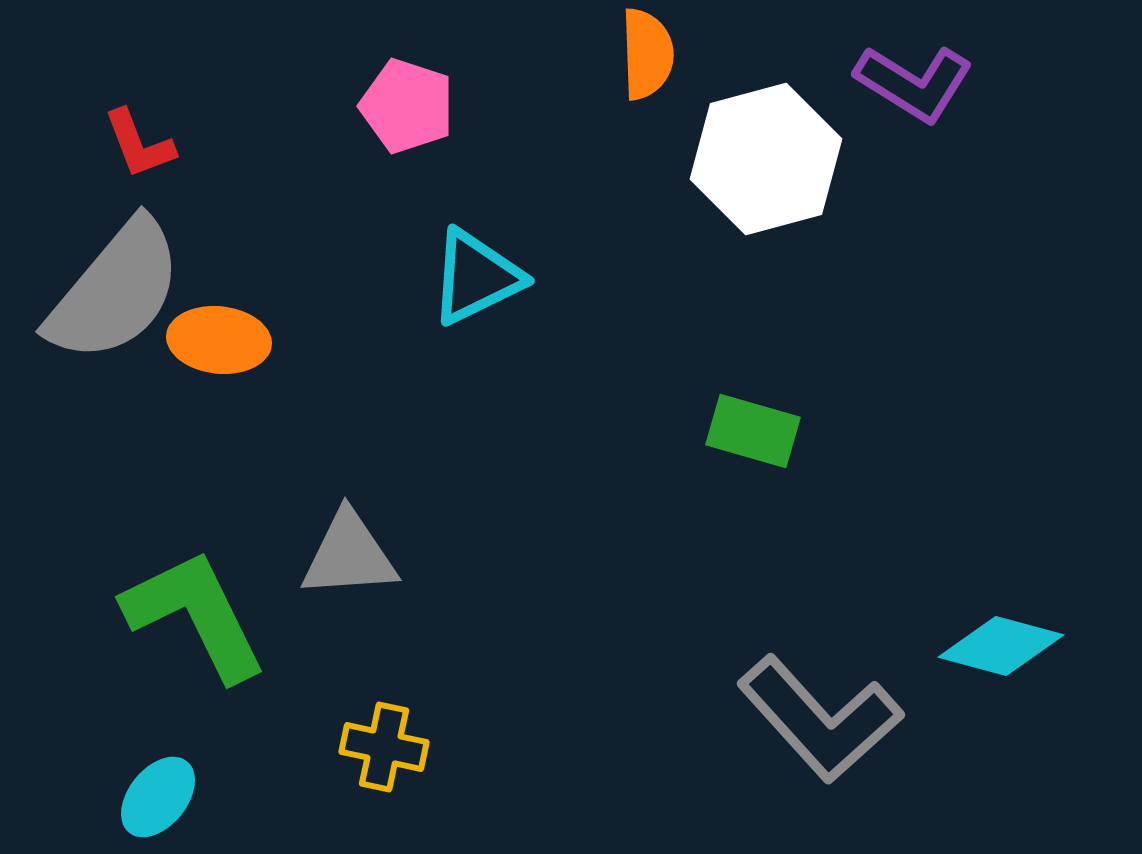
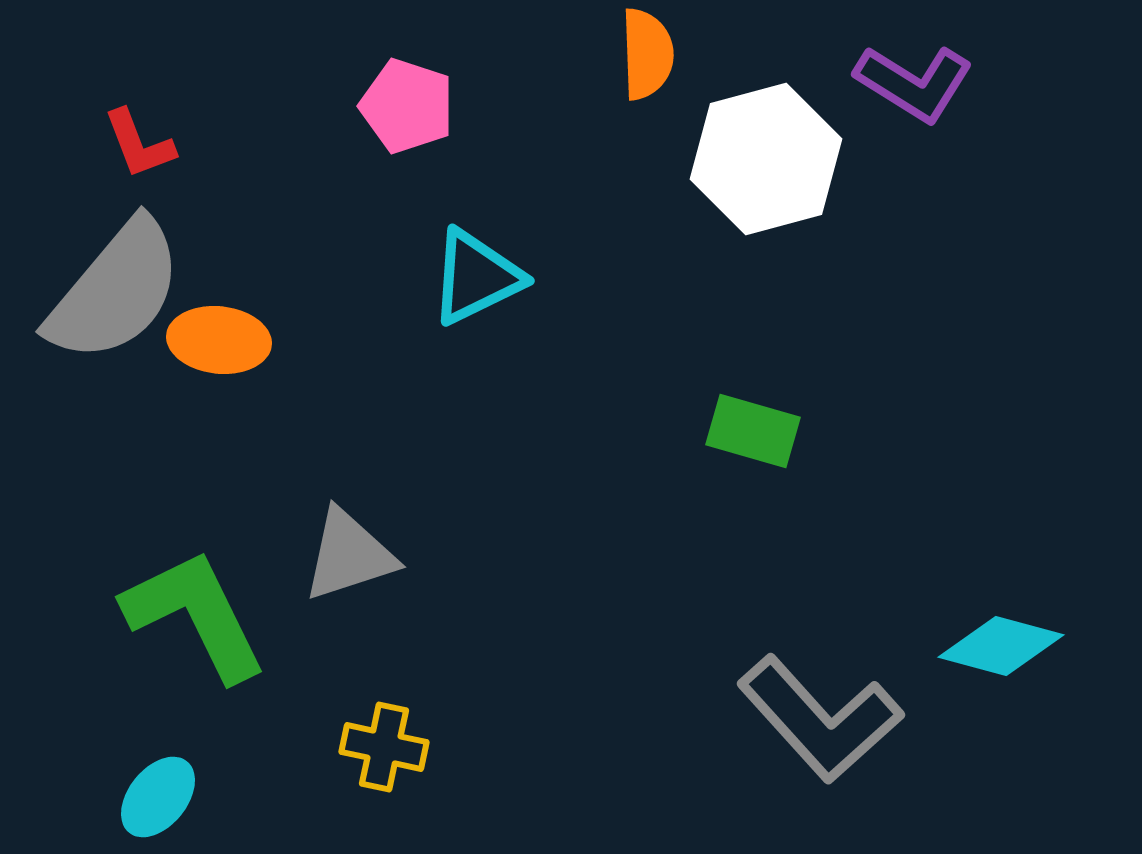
gray triangle: rotated 14 degrees counterclockwise
